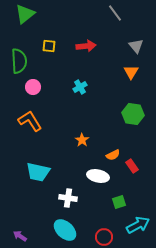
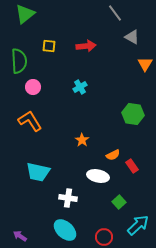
gray triangle: moved 4 px left, 9 px up; rotated 21 degrees counterclockwise
orange triangle: moved 14 px right, 8 px up
green square: rotated 24 degrees counterclockwise
cyan arrow: rotated 15 degrees counterclockwise
